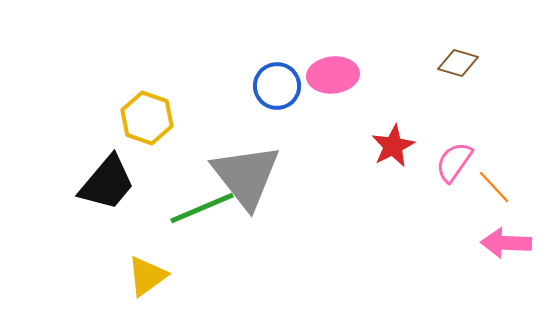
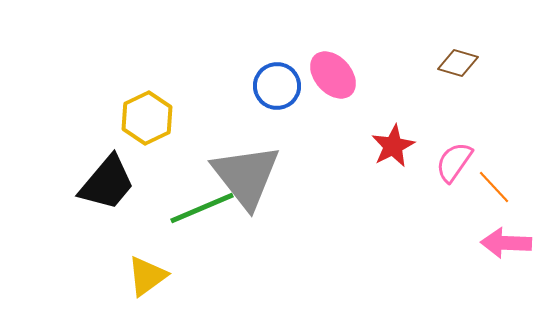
pink ellipse: rotated 54 degrees clockwise
yellow hexagon: rotated 15 degrees clockwise
